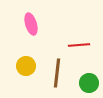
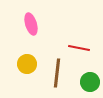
red line: moved 3 px down; rotated 15 degrees clockwise
yellow circle: moved 1 px right, 2 px up
green circle: moved 1 px right, 1 px up
